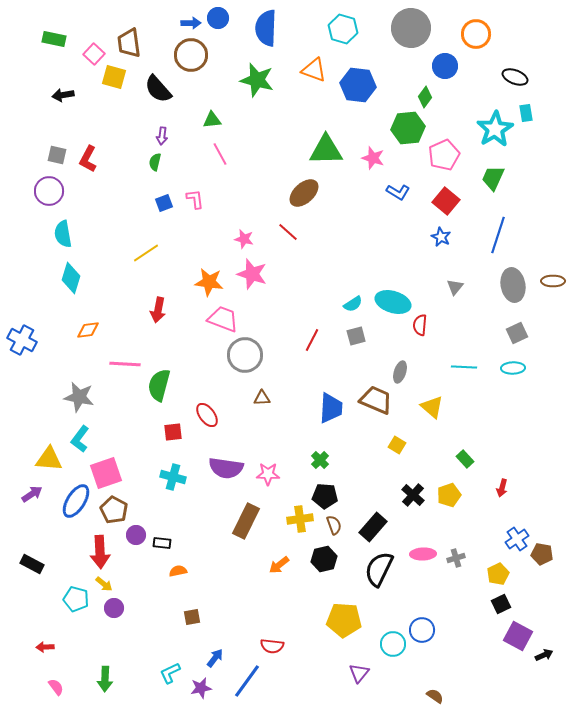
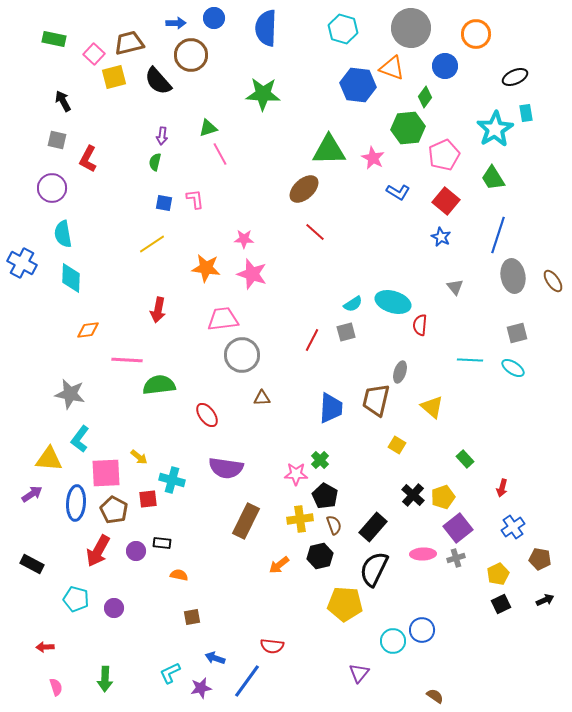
blue circle at (218, 18): moved 4 px left
blue arrow at (191, 23): moved 15 px left
brown trapezoid at (129, 43): rotated 84 degrees clockwise
orange triangle at (314, 70): moved 78 px right, 2 px up
yellow square at (114, 77): rotated 30 degrees counterclockwise
black ellipse at (515, 77): rotated 45 degrees counterclockwise
green star at (257, 80): moved 6 px right, 14 px down; rotated 12 degrees counterclockwise
black semicircle at (158, 89): moved 8 px up
black arrow at (63, 95): moved 6 px down; rotated 70 degrees clockwise
green triangle at (212, 120): moved 4 px left, 8 px down; rotated 12 degrees counterclockwise
green triangle at (326, 150): moved 3 px right
gray square at (57, 155): moved 15 px up
pink star at (373, 158): rotated 10 degrees clockwise
green trapezoid at (493, 178): rotated 56 degrees counterclockwise
purple circle at (49, 191): moved 3 px right, 3 px up
brown ellipse at (304, 193): moved 4 px up
blue square at (164, 203): rotated 30 degrees clockwise
red line at (288, 232): moved 27 px right
pink star at (244, 239): rotated 12 degrees counterclockwise
yellow line at (146, 253): moved 6 px right, 9 px up
cyan diamond at (71, 278): rotated 16 degrees counterclockwise
brown ellipse at (553, 281): rotated 55 degrees clockwise
orange star at (209, 282): moved 3 px left, 14 px up
gray ellipse at (513, 285): moved 9 px up
gray triangle at (455, 287): rotated 18 degrees counterclockwise
pink trapezoid at (223, 319): rotated 28 degrees counterclockwise
gray square at (517, 333): rotated 10 degrees clockwise
gray square at (356, 336): moved 10 px left, 4 px up
blue cross at (22, 340): moved 77 px up
gray circle at (245, 355): moved 3 px left
pink line at (125, 364): moved 2 px right, 4 px up
cyan line at (464, 367): moved 6 px right, 7 px up
cyan ellipse at (513, 368): rotated 35 degrees clockwise
green semicircle at (159, 385): rotated 68 degrees clockwise
gray star at (79, 397): moved 9 px left, 3 px up
brown trapezoid at (376, 400): rotated 100 degrees counterclockwise
red square at (173, 432): moved 25 px left, 67 px down
pink square at (106, 473): rotated 16 degrees clockwise
pink star at (268, 474): moved 28 px right
cyan cross at (173, 477): moved 1 px left, 3 px down
yellow pentagon at (449, 495): moved 6 px left, 2 px down
black pentagon at (325, 496): rotated 25 degrees clockwise
blue ellipse at (76, 501): moved 2 px down; rotated 28 degrees counterclockwise
purple circle at (136, 535): moved 16 px down
blue cross at (517, 539): moved 4 px left, 12 px up
red arrow at (100, 552): moved 2 px left, 1 px up; rotated 32 degrees clockwise
brown pentagon at (542, 554): moved 2 px left, 5 px down
black hexagon at (324, 559): moved 4 px left, 3 px up
black semicircle at (379, 569): moved 5 px left
orange semicircle at (178, 571): moved 1 px right, 4 px down; rotated 24 degrees clockwise
yellow arrow at (104, 584): moved 35 px right, 127 px up
yellow pentagon at (344, 620): moved 1 px right, 16 px up
purple square at (518, 636): moved 60 px left, 108 px up; rotated 24 degrees clockwise
cyan circle at (393, 644): moved 3 px up
black arrow at (544, 655): moved 1 px right, 55 px up
blue arrow at (215, 658): rotated 108 degrees counterclockwise
pink semicircle at (56, 687): rotated 18 degrees clockwise
